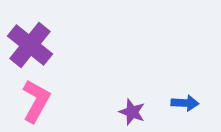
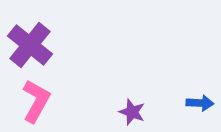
blue arrow: moved 15 px right
